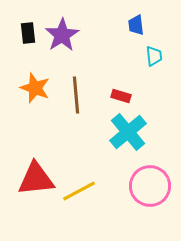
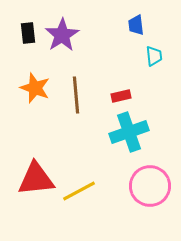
red rectangle: rotated 30 degrees counterclockwise
cyan cross: moved 1 px right; rotated 21 degrees clockwise
